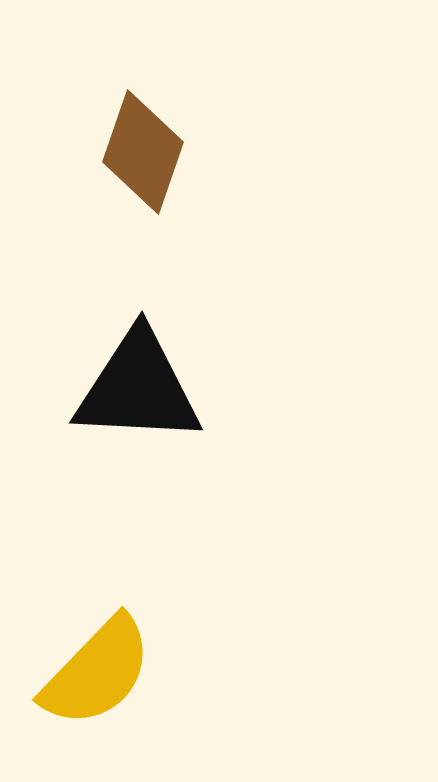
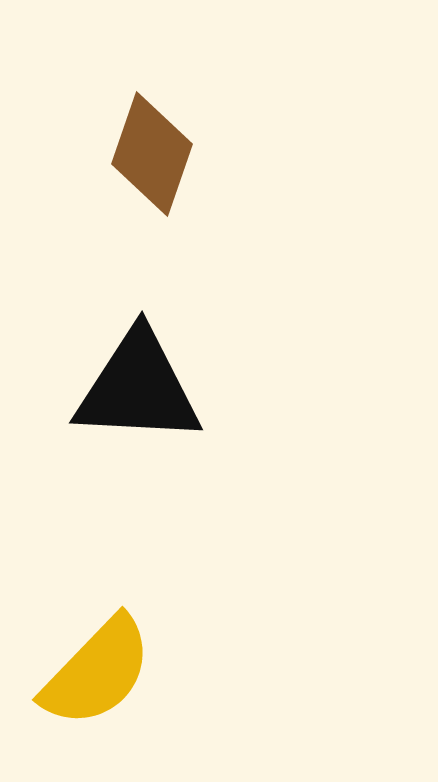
brown diamond: moved 9 px right, 2 px down
